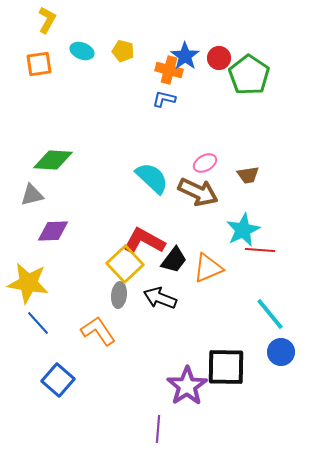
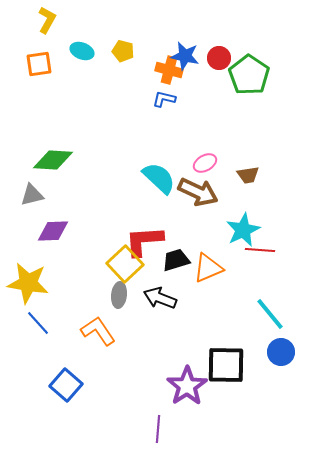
blue star: rotated 24 degrees counterclockwise
cyan semicircle: moved 7 px right
red L-shape: rotated 33 degrees counterclockwise
black trapezoid: moved 2 px right; rotated 144 degrees counterclockwise
black square: moved 2 px up
blue square: moved 8 px right, 5 px down
